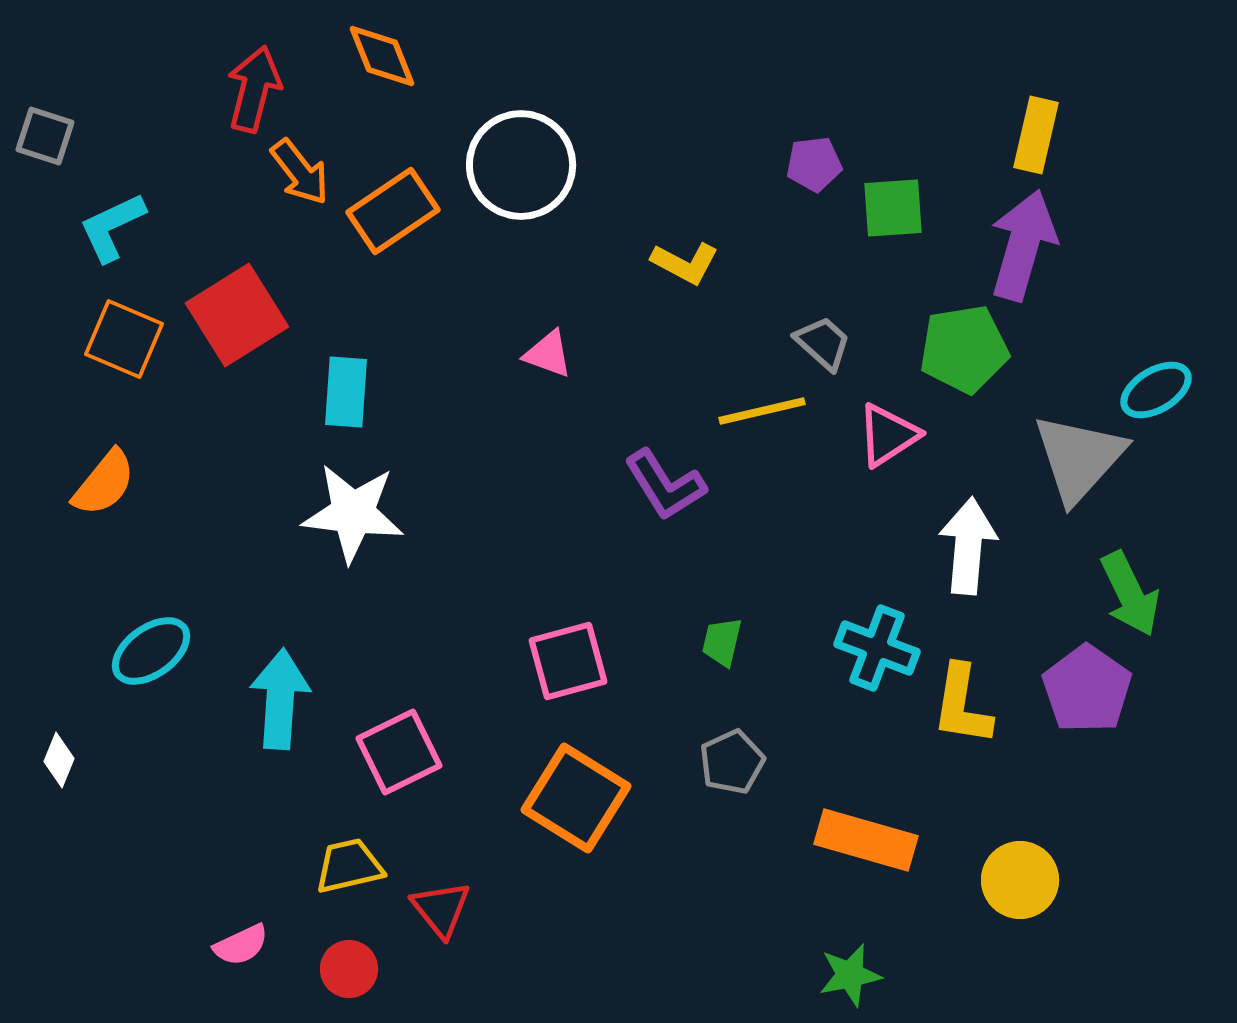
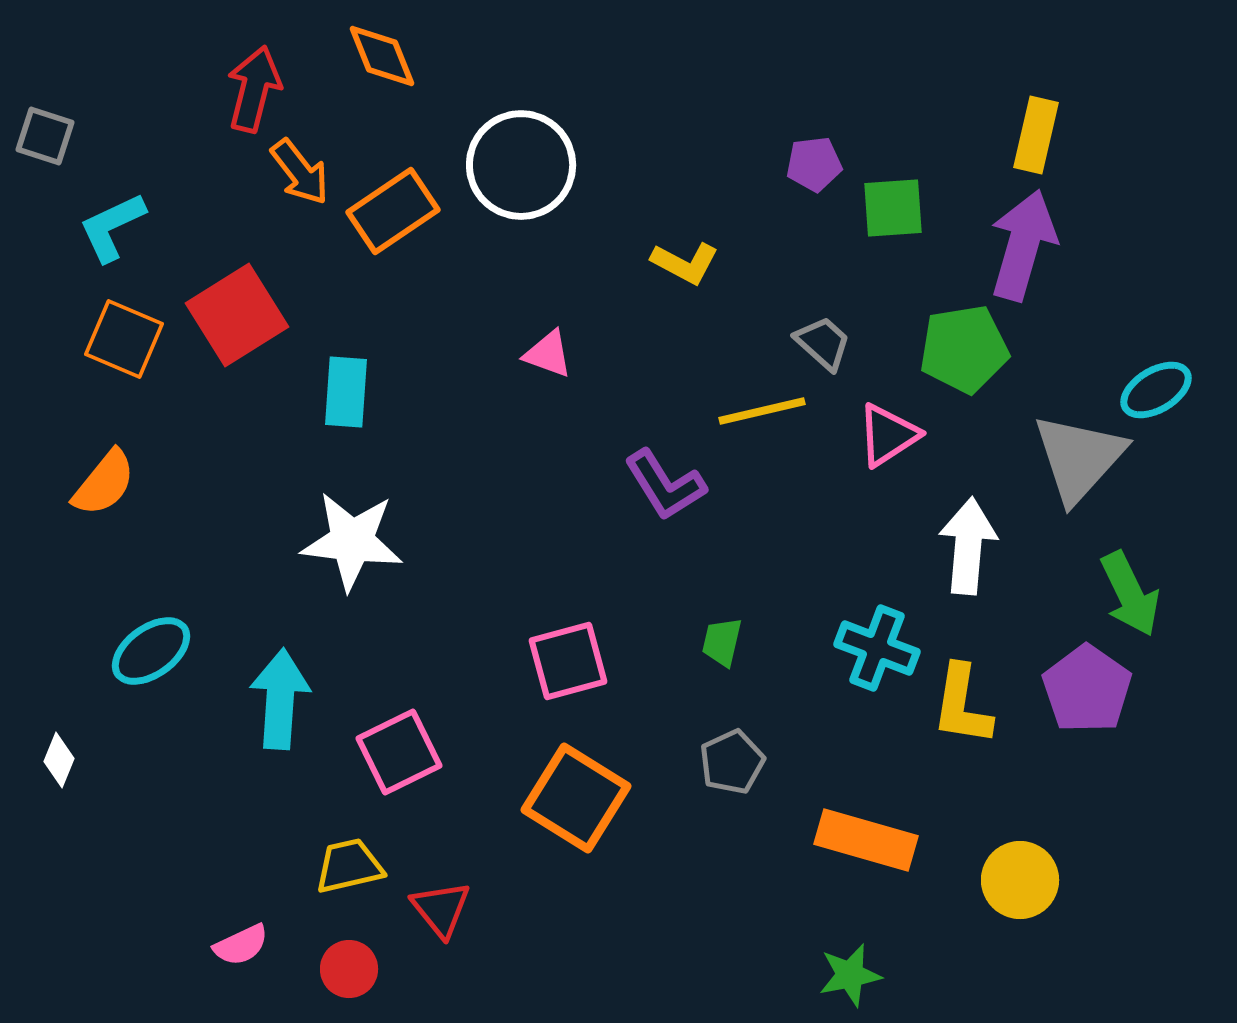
white star at (353, 513): moved 1 px left, 28 px down
